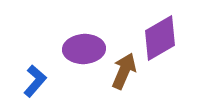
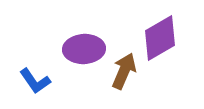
blue L-shape: rotated 104 degrees clockwise
